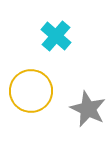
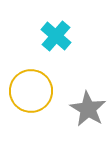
gray star: rotated 6 degrees clockwise
